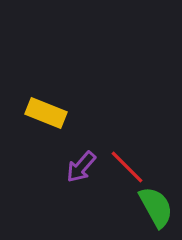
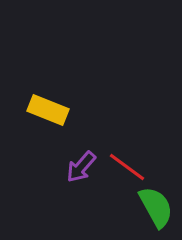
yellow rectangle: moved 2 px right, 3 px up
red line: rotated 9 degrees counterclockwise
